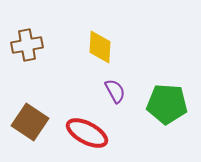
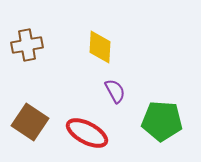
green pentagon: moved 5 px left, 17 px down
